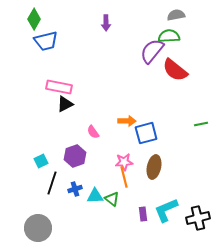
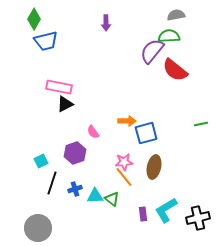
purple hexagon: moved 3 px up
orange line: rotated 25 degrees counterclockwise
cyan L-shape: rotated 8 degrees counterclockwise
